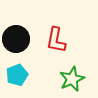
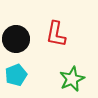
red L-shape: moved 6 px up
cyan pentagon: moved 1 px left
